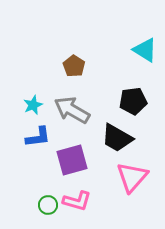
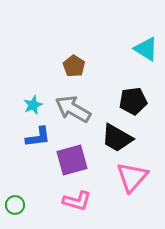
cyan triangle: moved 1 px right, 1 px up
gray arrow: moved 1 px right, 1 px up
green circle: moved 33 px left
